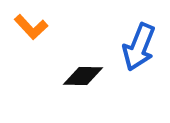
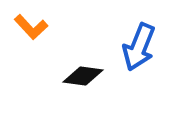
black diamond: rotated 6 degrees clockwise
